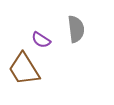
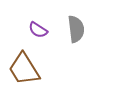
purple semicircle: moved 3 px left, 10 px up
